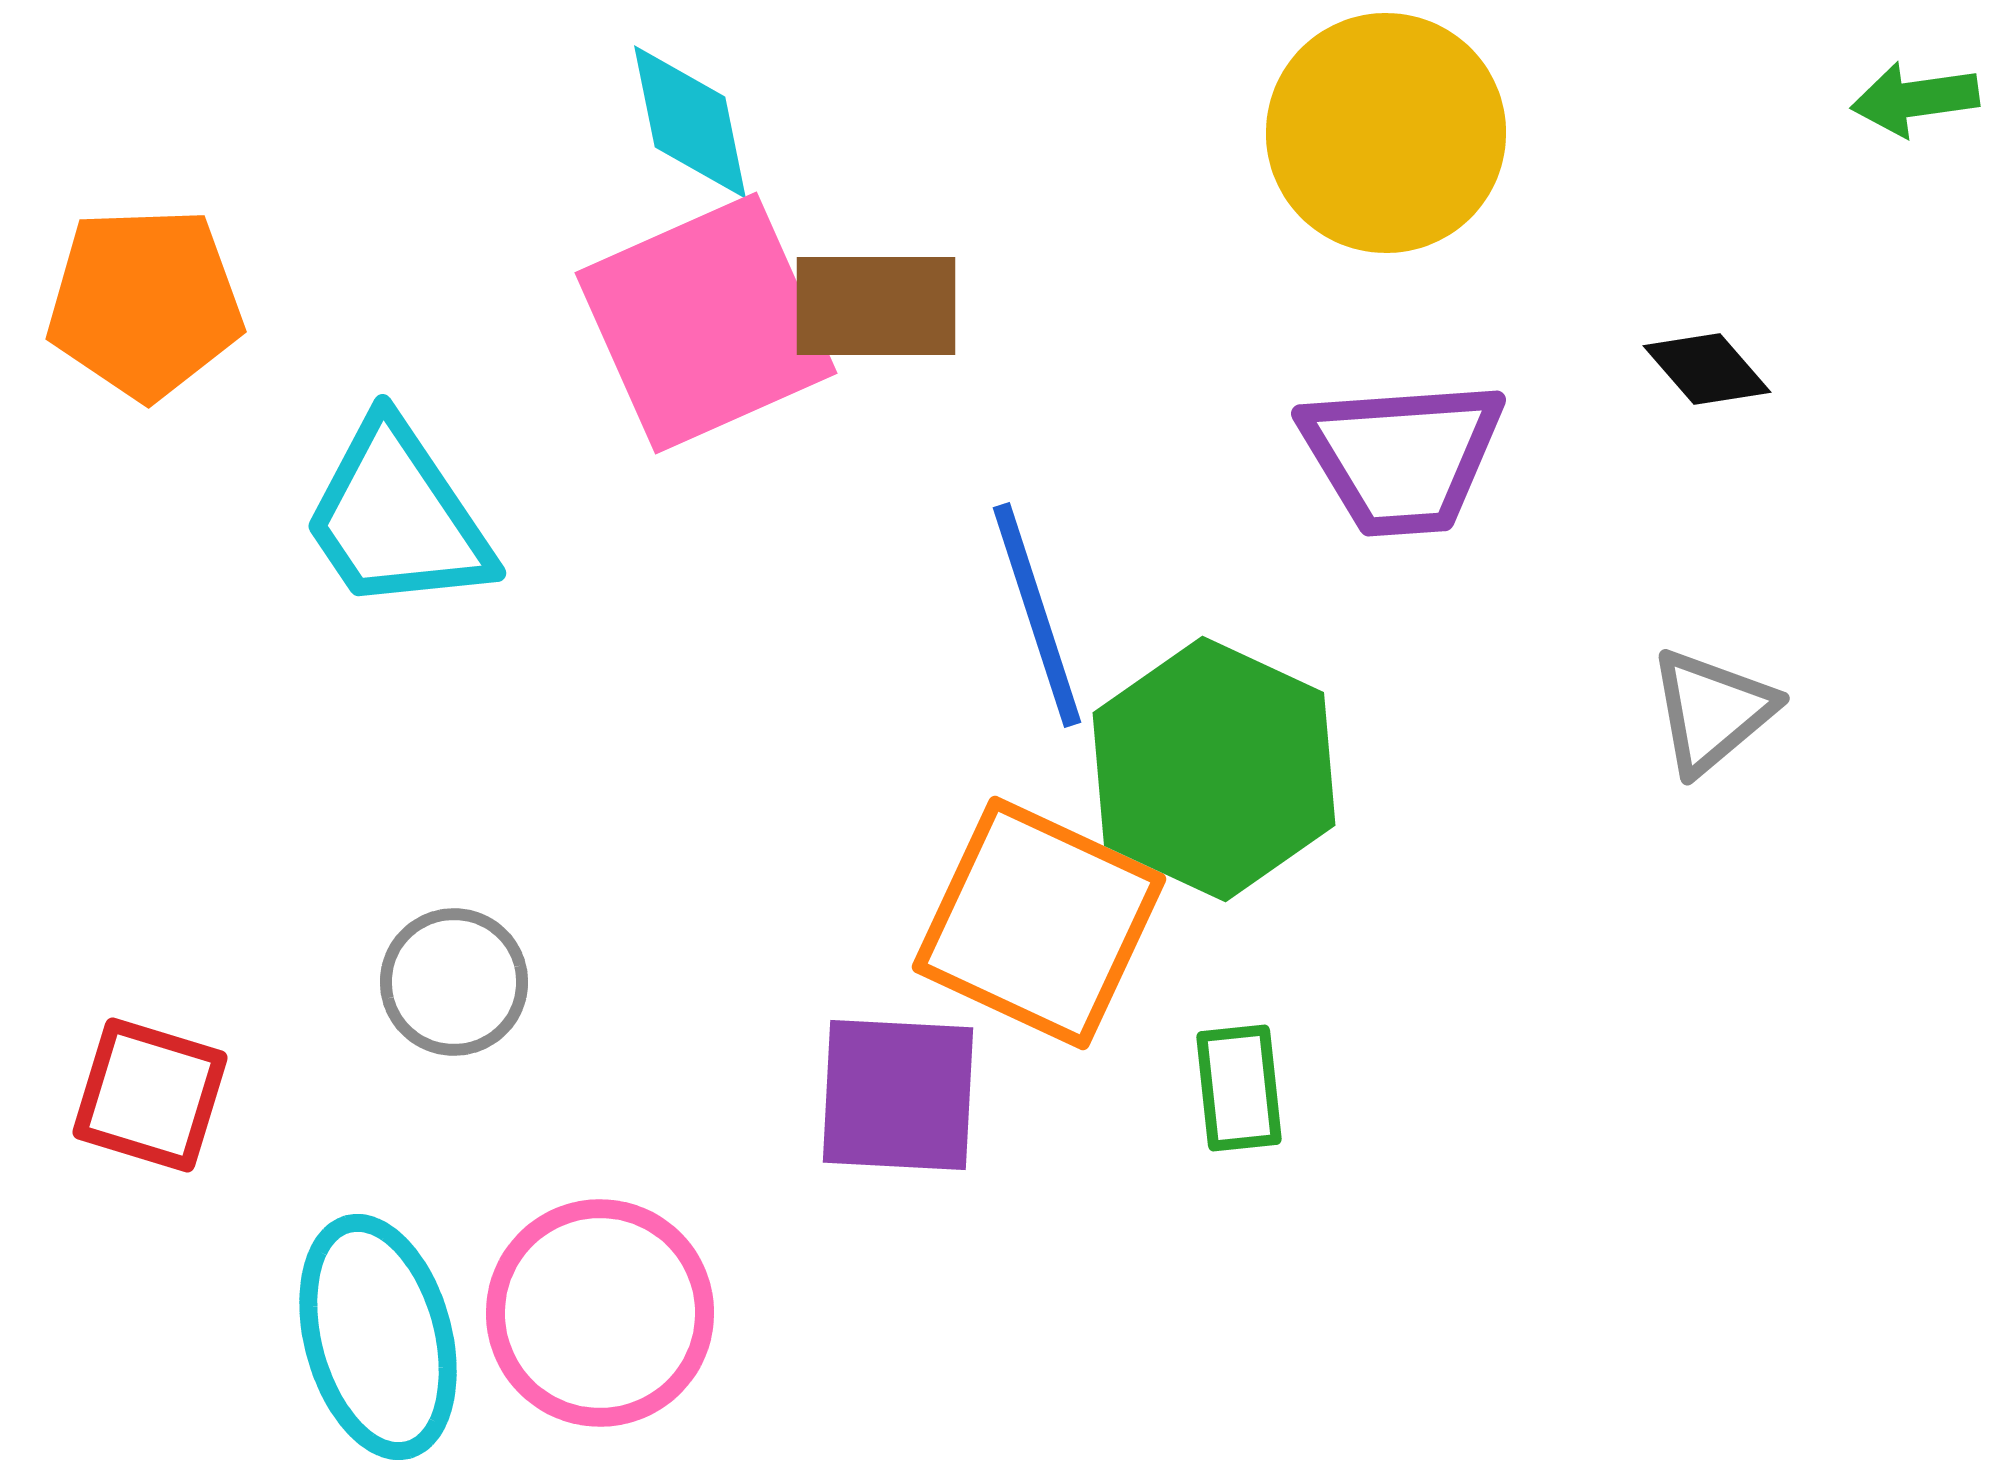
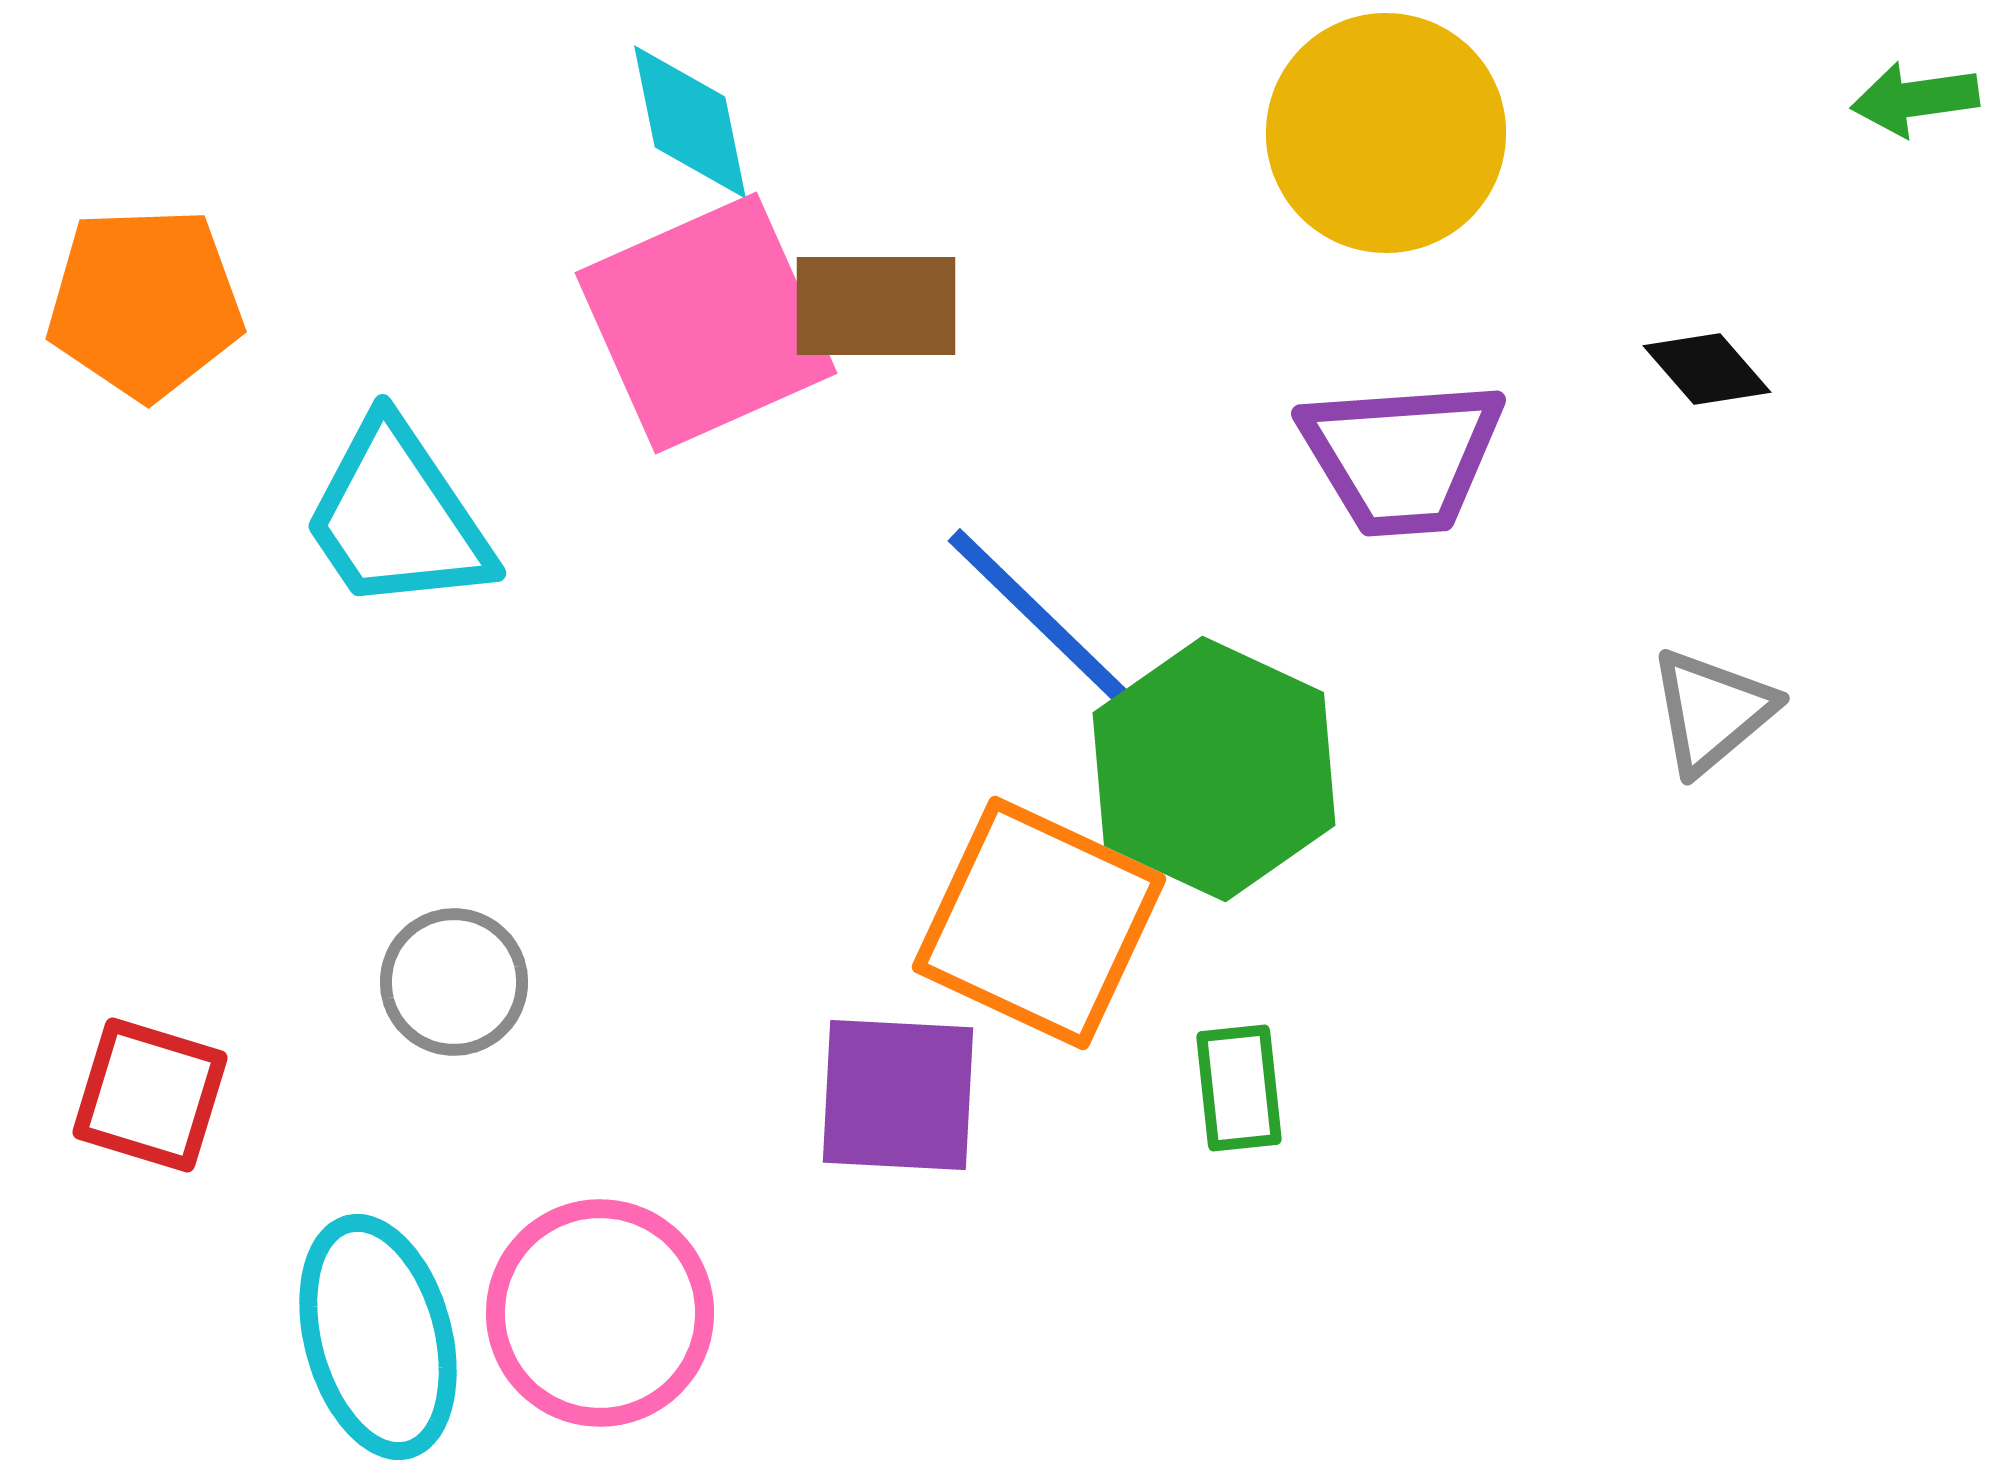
blue line: rotated 28 degrees counterclockwise
